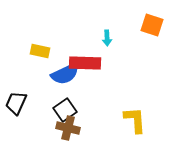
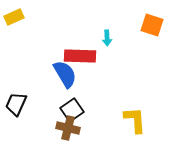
yellow rectangle: moved 26 px left, 34 px up; rotated 36 degrees counterclockwise
red rectangle: moved 5 px left, 7 px up
blue semicircle: rotated 96 degrees counterclockwise
black trapezoid: moved 1 px down
black square: moved 7 px right
